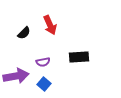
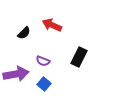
red arrow: moved 2 px right; rotated 138 degrees clockwise
black rectangle: rotated 60 degrees counterclockwise
purple semicircle: moved 1 px up; rotated 32 degrees clockwise
purple arrow: moved 2 px up
